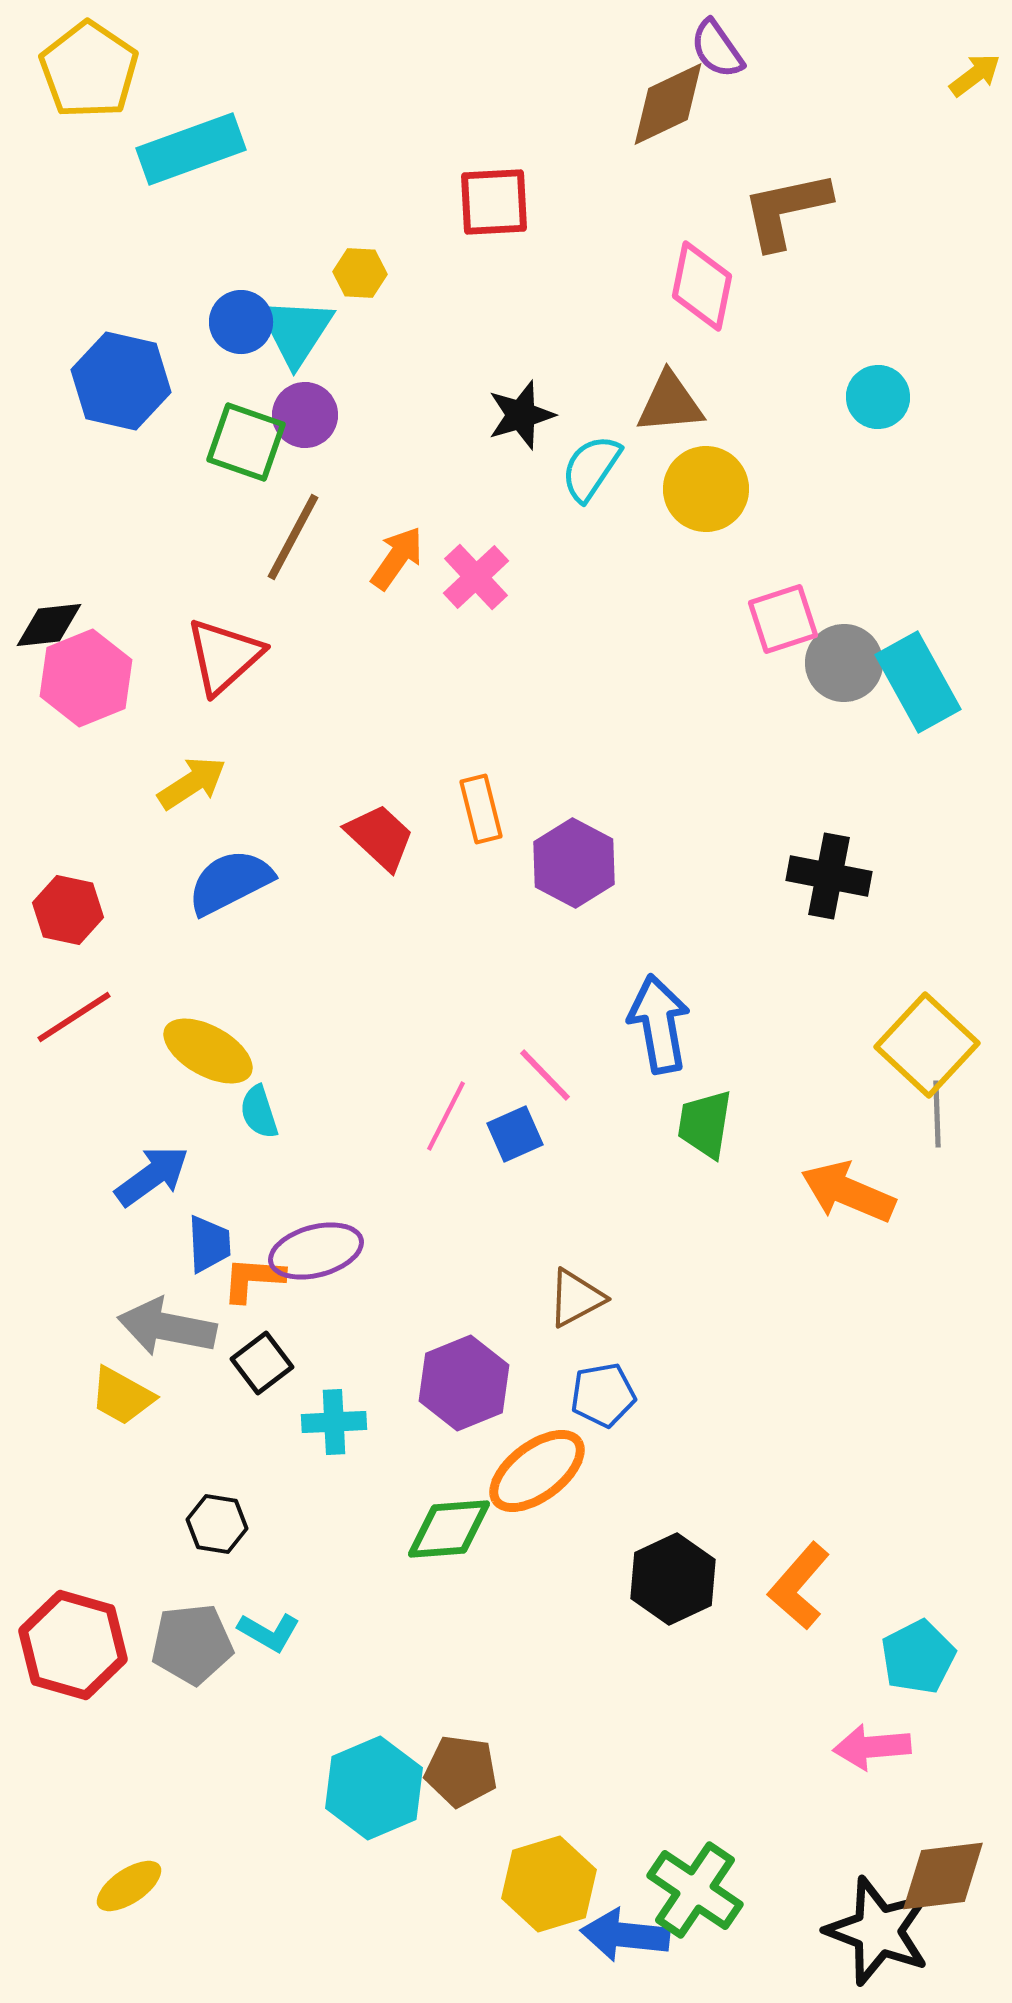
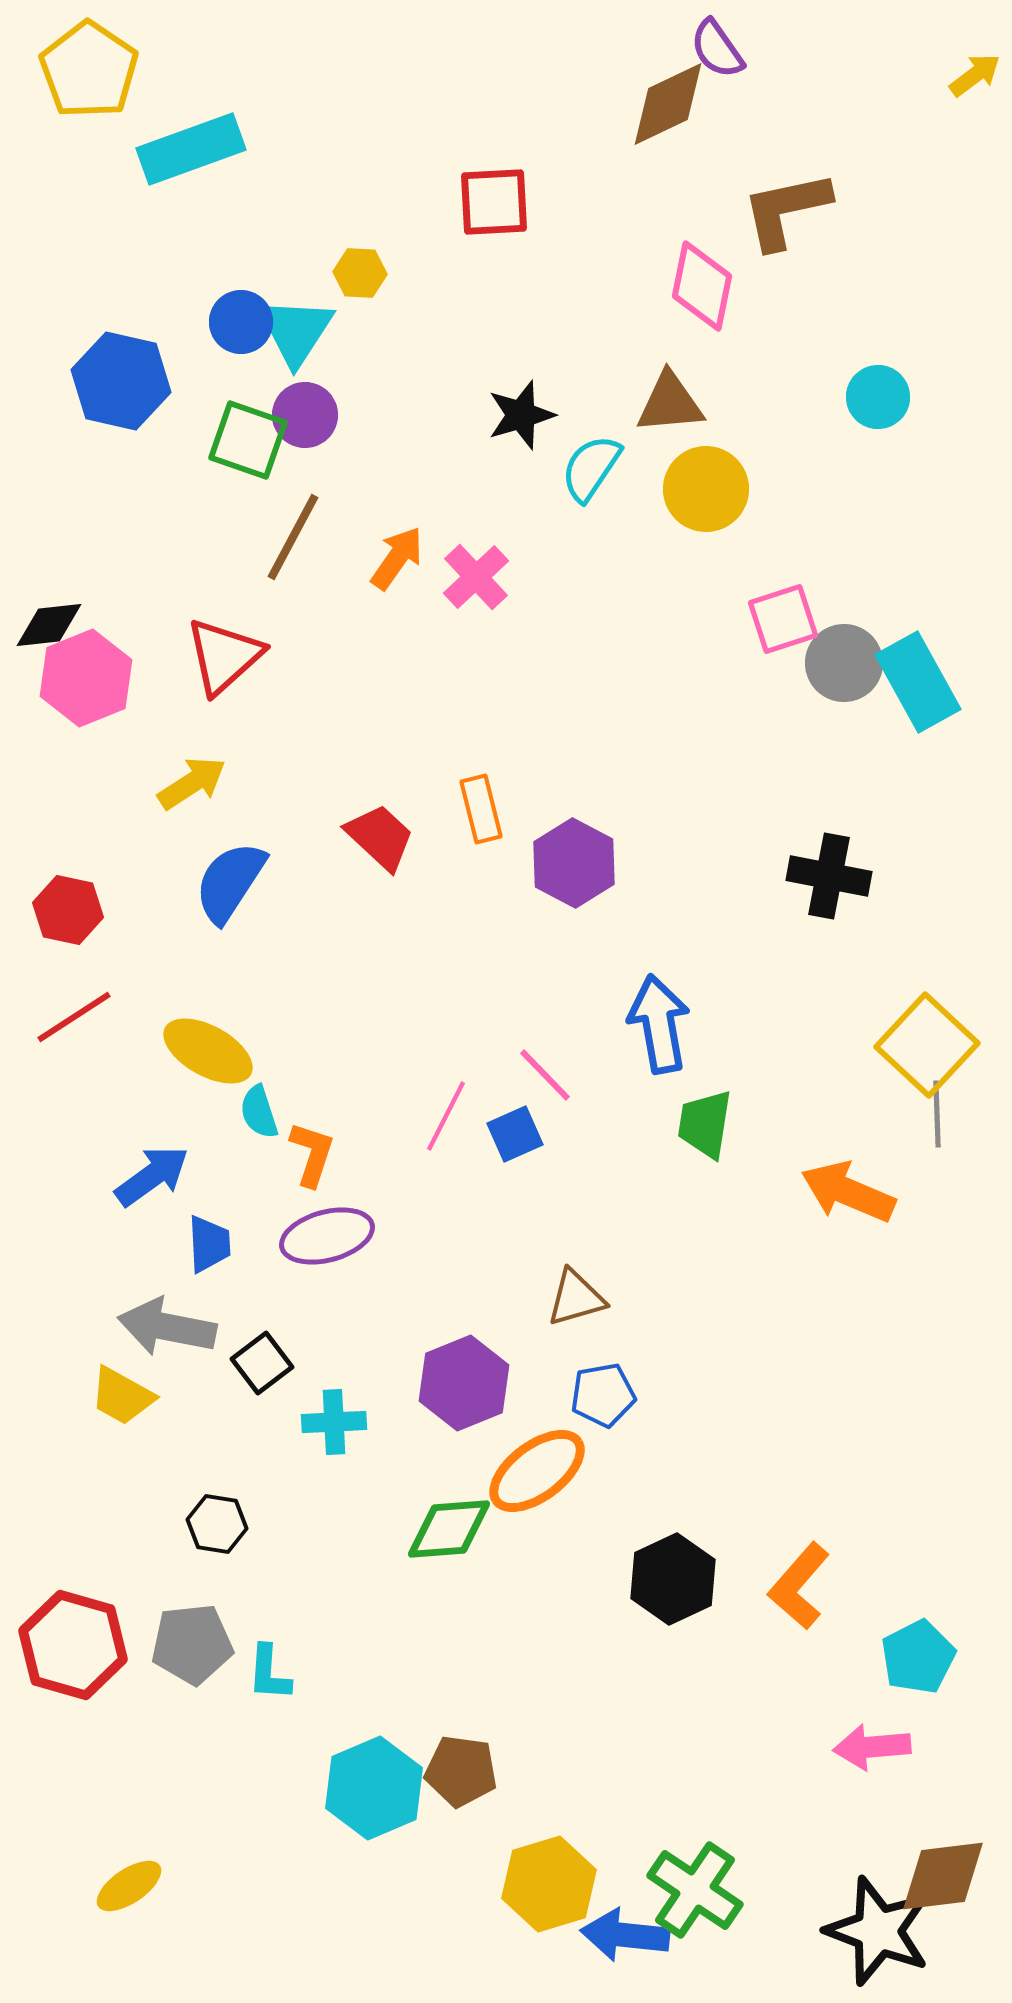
green square at (246, 442): moved 2 px right, 2 px up
blue semicircle at (230, 882): rotated 30 degrees counterclockwise
purple ellipse at (316, 1251): moved 11 px right, 15 px up
orange L-shape at (253, 1279): moved 59 px right, 125 px up; rotated 104 degrees clockwise
brown triangle at (576, 1298): rotated 12 degrees clockwise
cyan L-shape at (269, 1632): moved 41 px down; rotated 64 degrees clockwise
